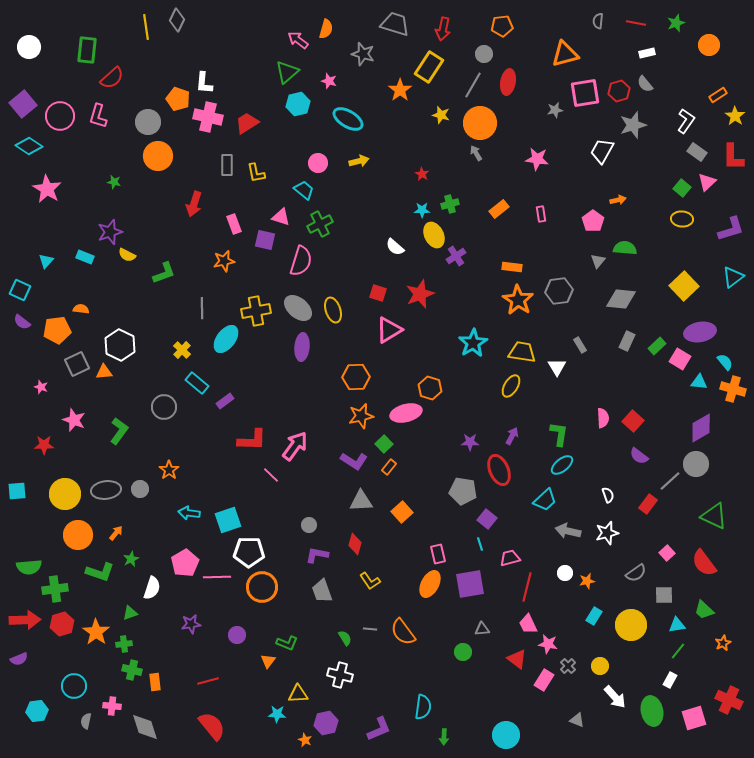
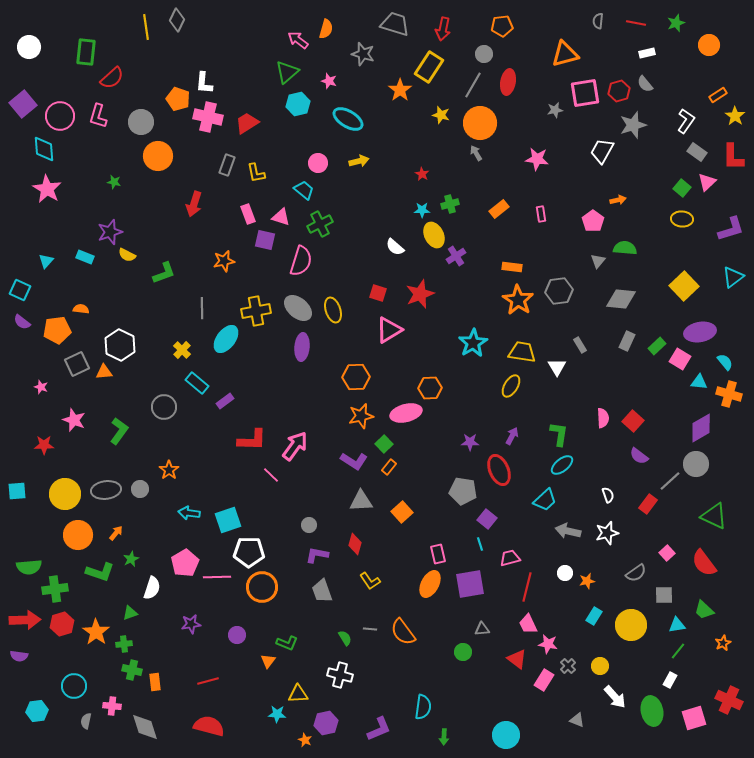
green rectangle at (87, 50): moved 1 px left, 2 px down
gray circle at (148, 122): moved 7 px left
cyan diamond at (29, 146): moved 15 px right, 3 px down; rotated 52 degrees clockwise
gray rectangle at (227, 165): rotated 20 degrees clockwise
pink rectangle at (234, 224): moved 14 px right, 10 px up
orange hexagon at (430, 388): rotated 20 degrees counterclockwise
orange cross at (733, 389): moved 4 px left, 5 px down
purple semicircle at (19, 659): moved 3 px up; rotated 30 degrees clockwise
red semicircle at (212, 726): moved 3 px left; rotated 36 degrees counterclockwise
